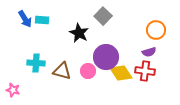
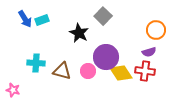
cyan rectangle: rotated 24 degrees counterclockwise
